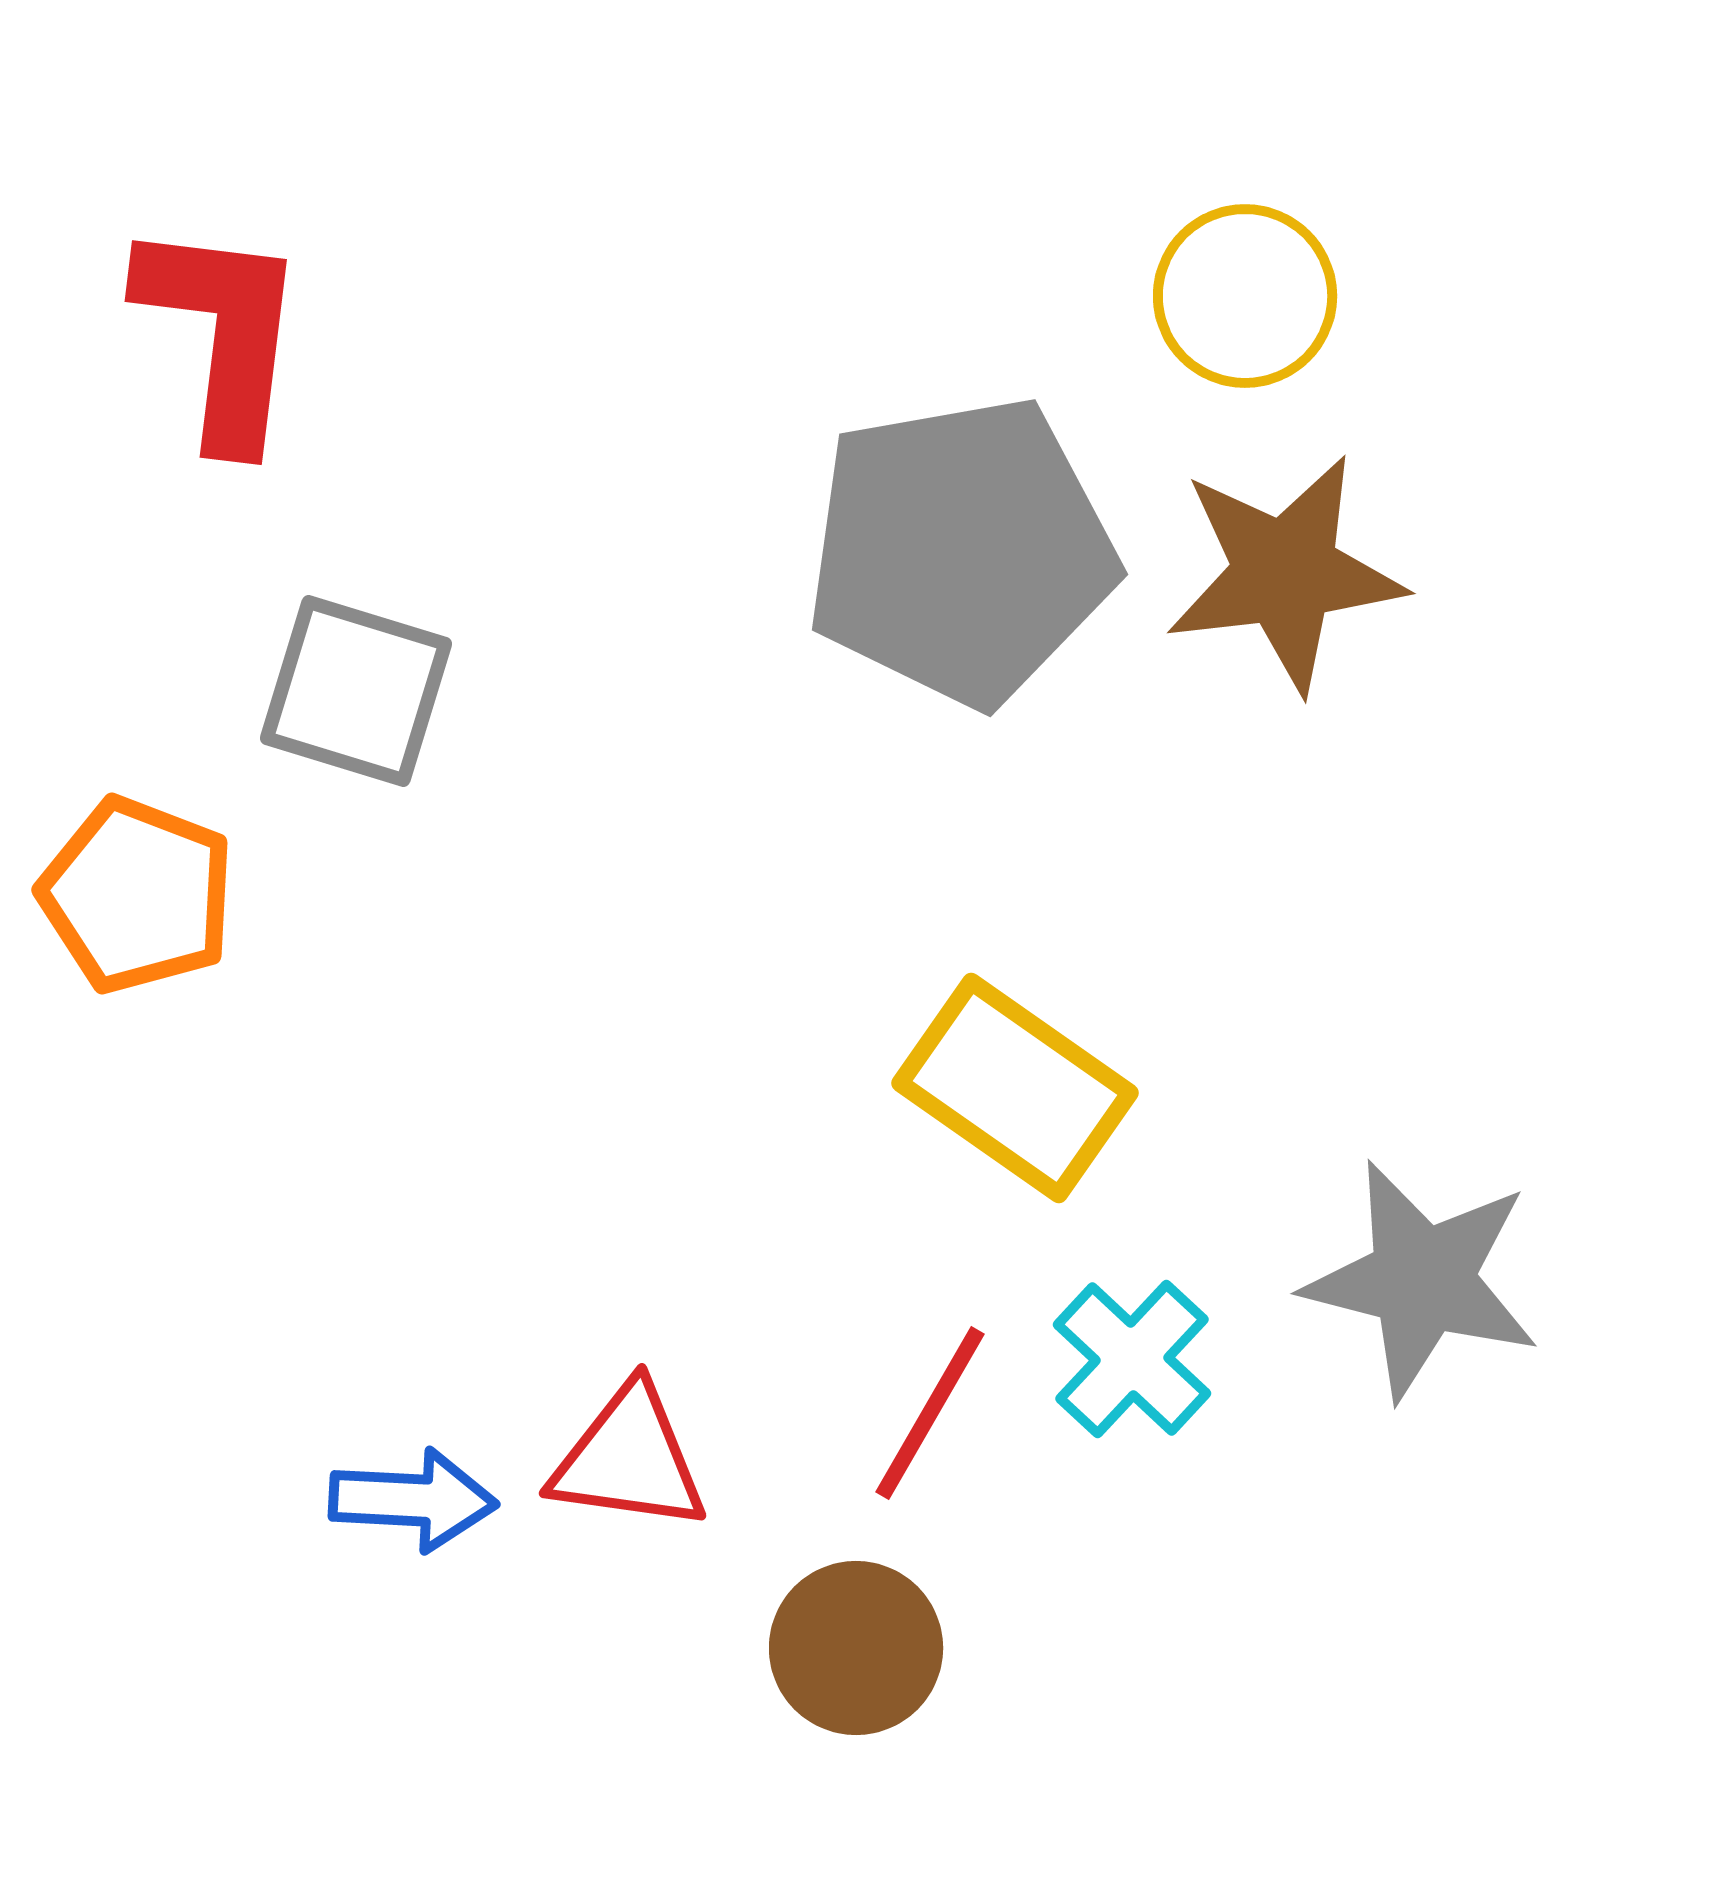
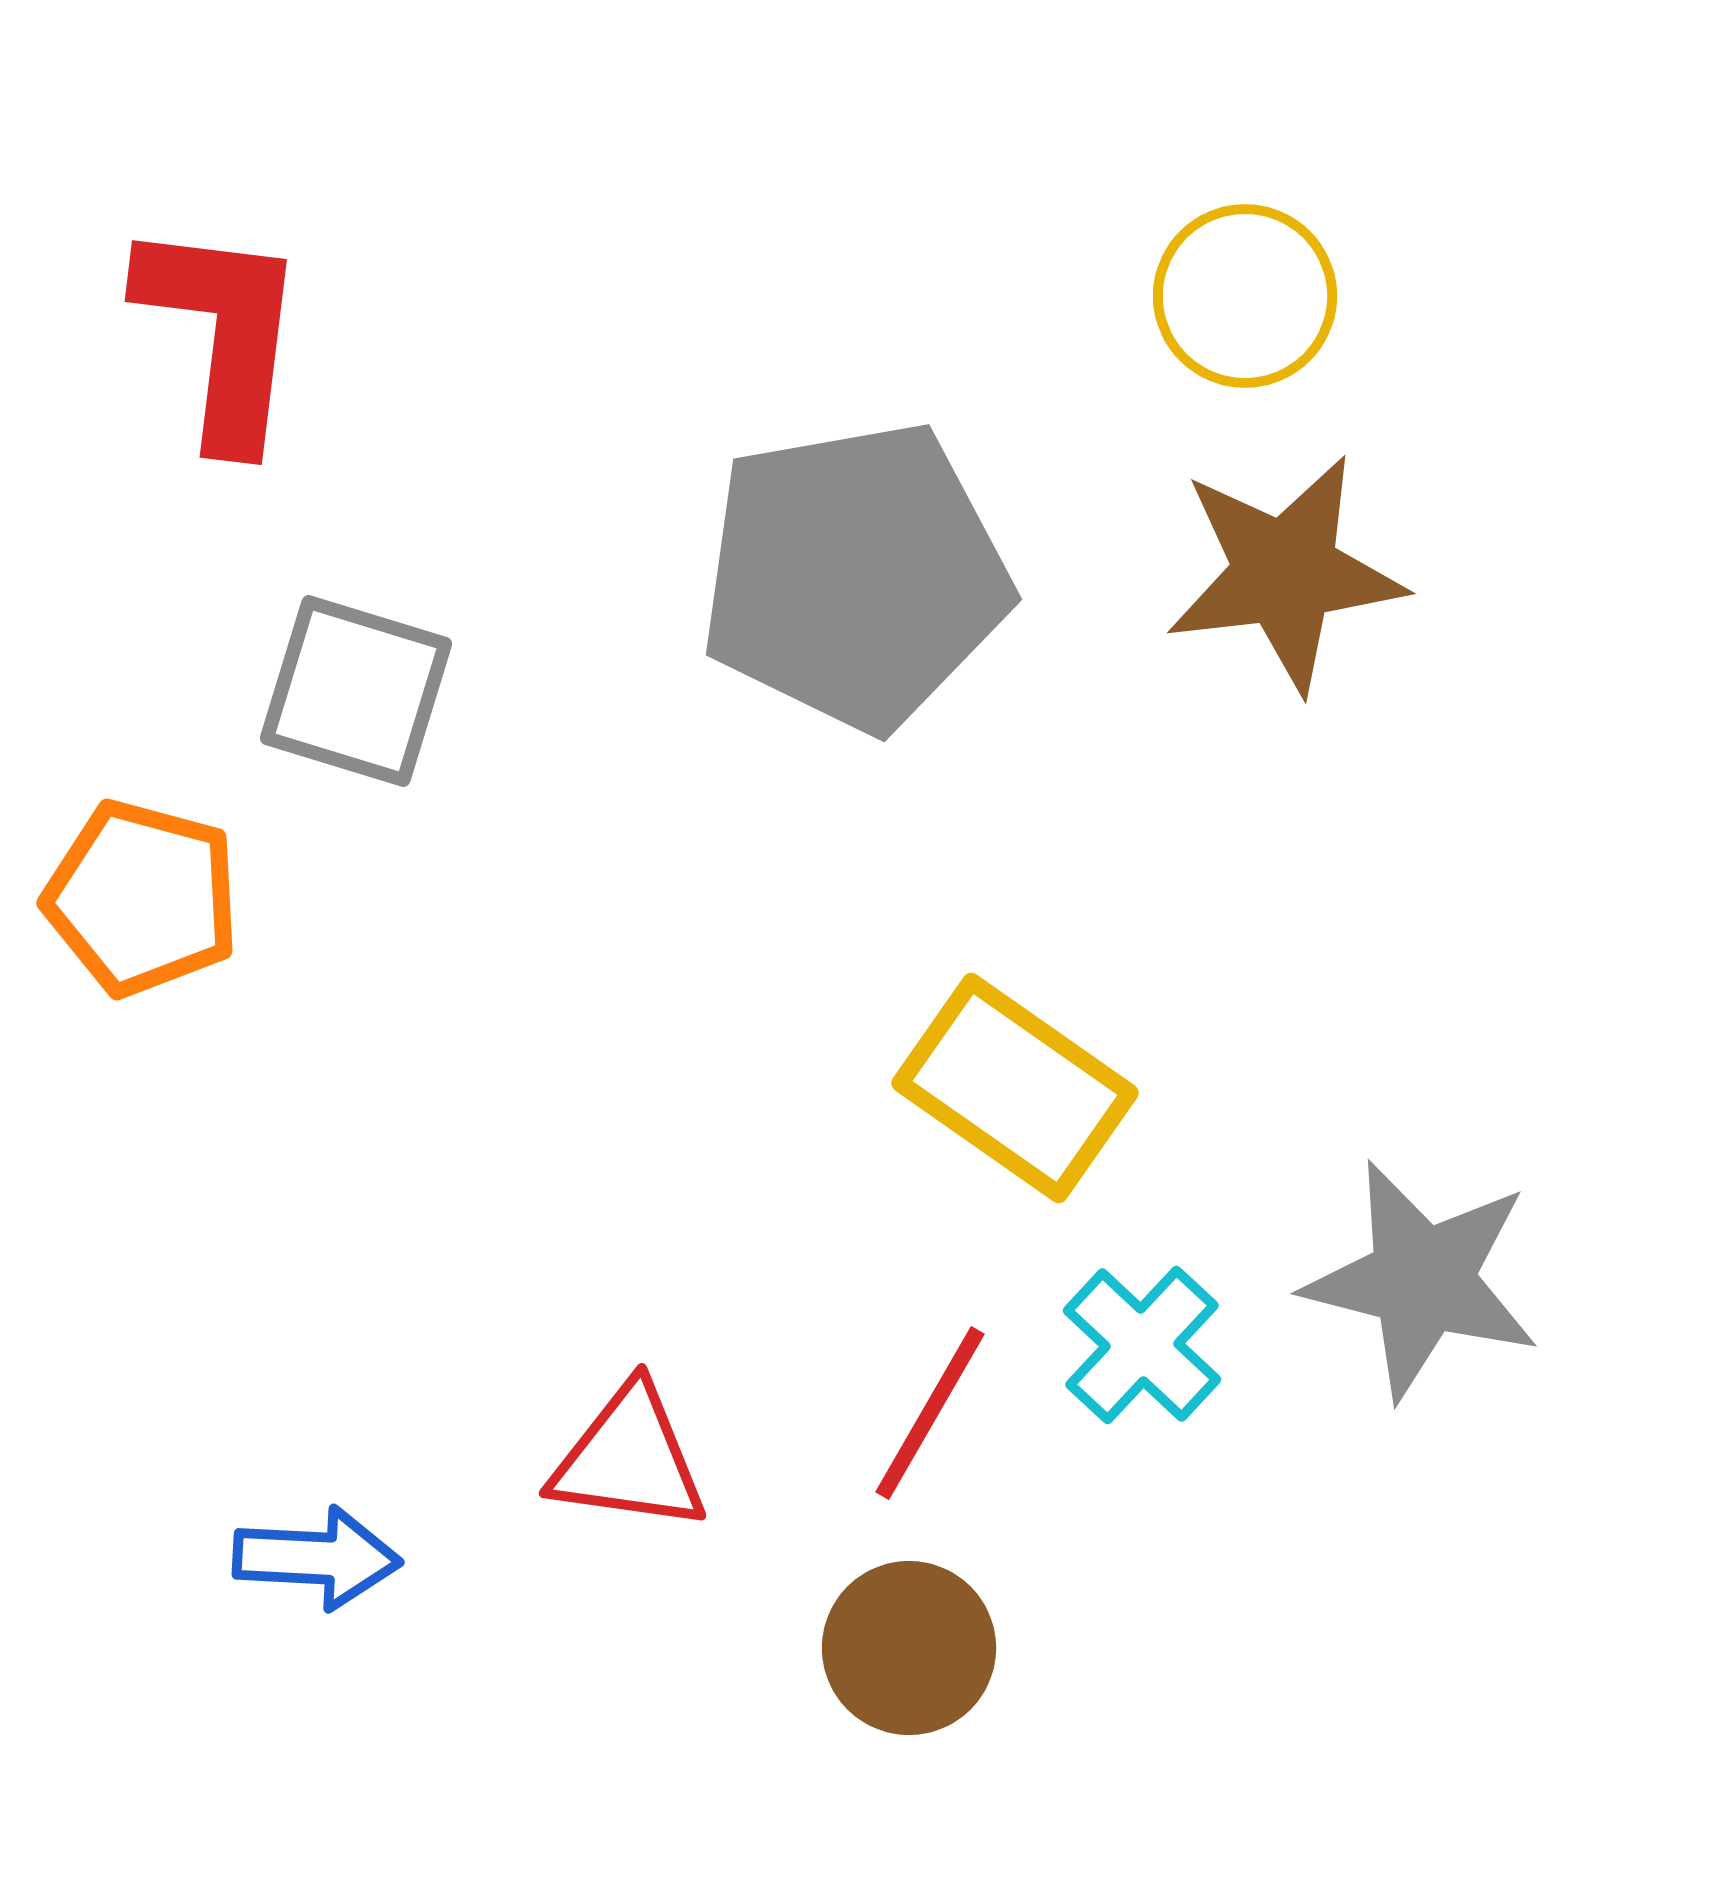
gray pentagon: moved 106 px left, 25 px down
orange pentagon: moved 5 px right, 3 px down; rotated 6 degrees counterclockwise
cyan cross: moved 10 px right, 14 px up
blue arrow: moved 96 px left, 58 px down
brown circle: moved 53 px right
